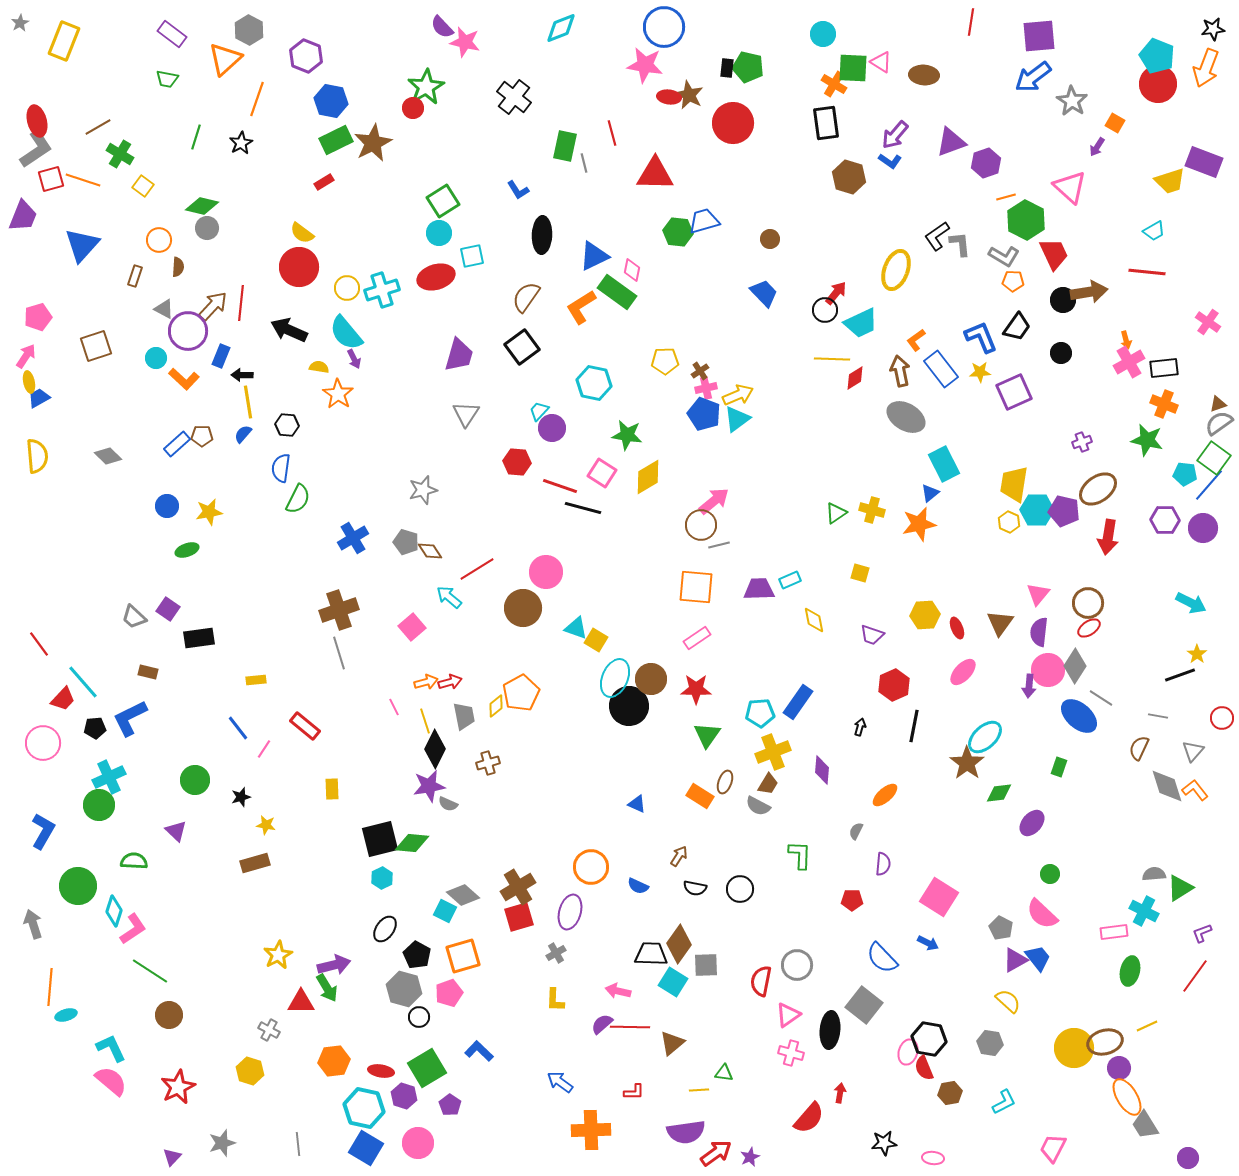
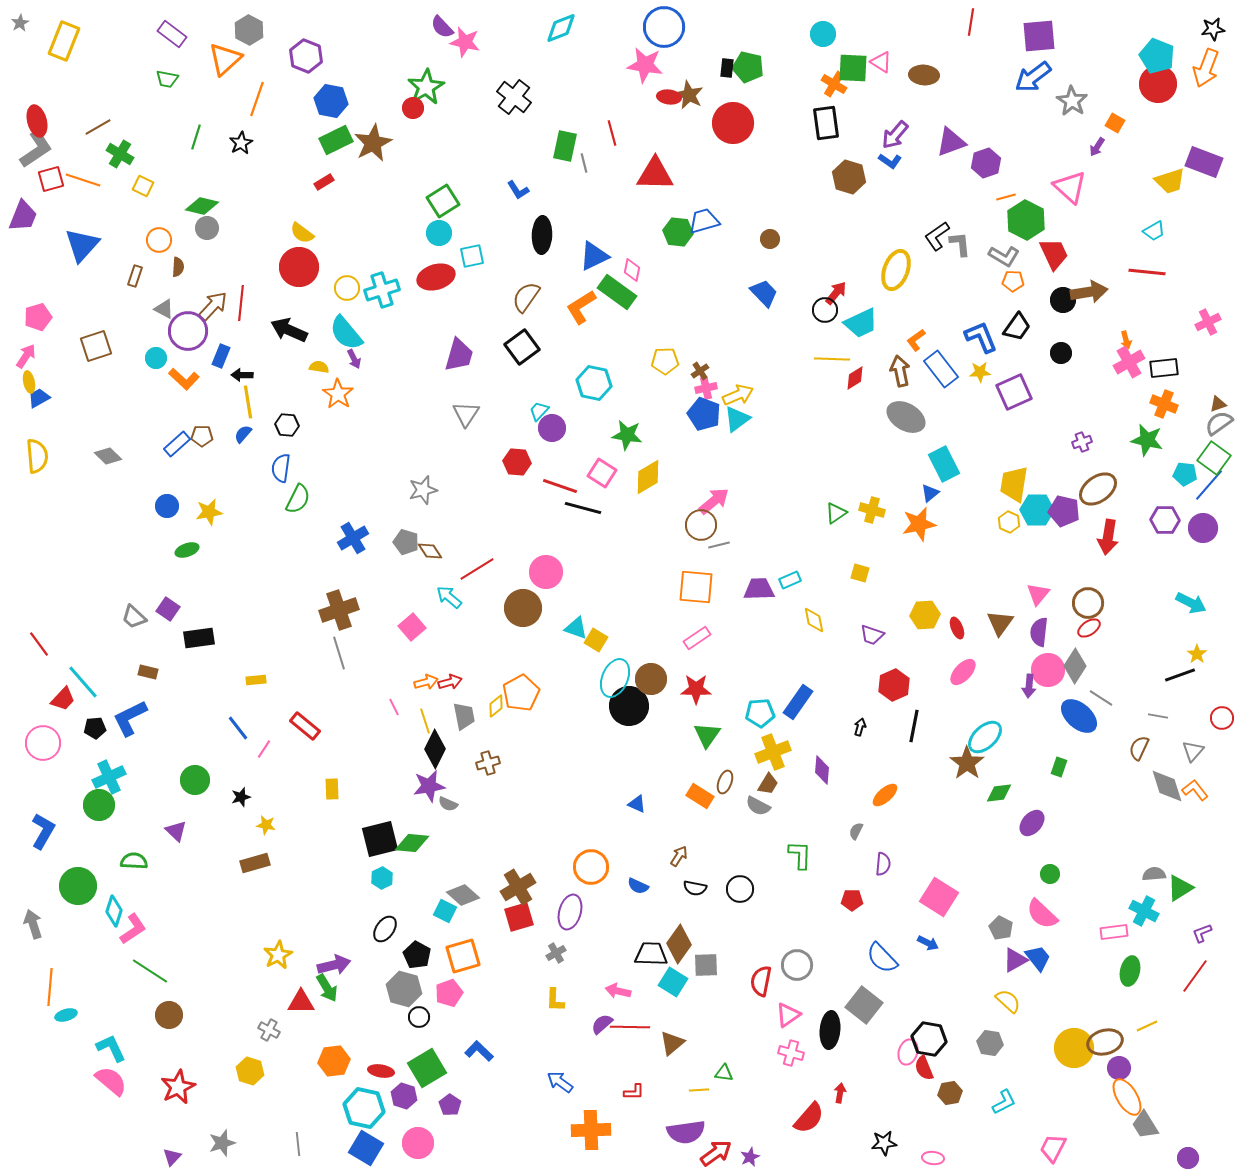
yellow square at (143, 186): rotated 10 degrees counterclockwise
pink cross at (1208, 322): rotated 30 degrees clockwise
